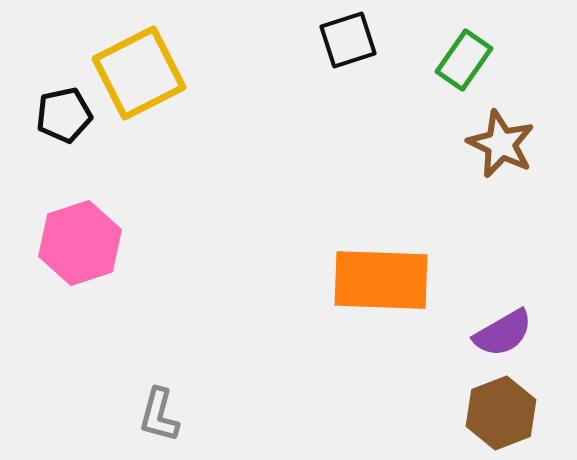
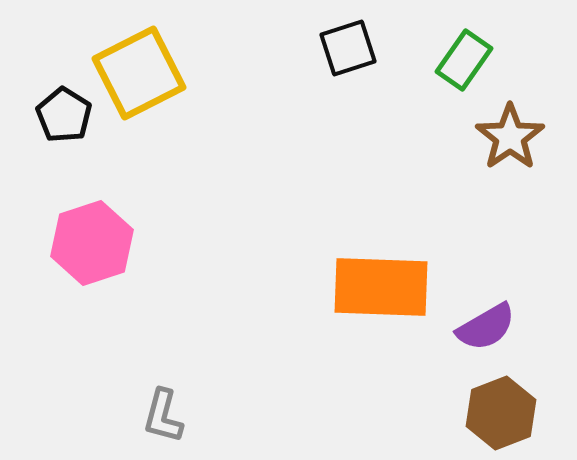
black square: moved 8 px down
black pentagon: rotated 28 degrees counterclockwise
brown star: moved 9 px right, 7 px up; rotated 12 degrees clockwise
pink hexagon: moved 12 px right
orange rectangle: moved 7 px down
purple semicircle: moved 17 px left, 6 px up
gray L-shape: moved 4 px right, 1 px down
